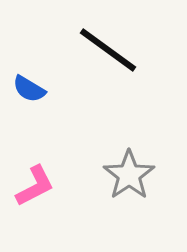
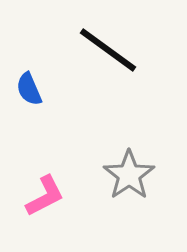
blue semicircle: rotated 36 degrees clockwise
pink L-shape: moved 10 px right, 10 px down
